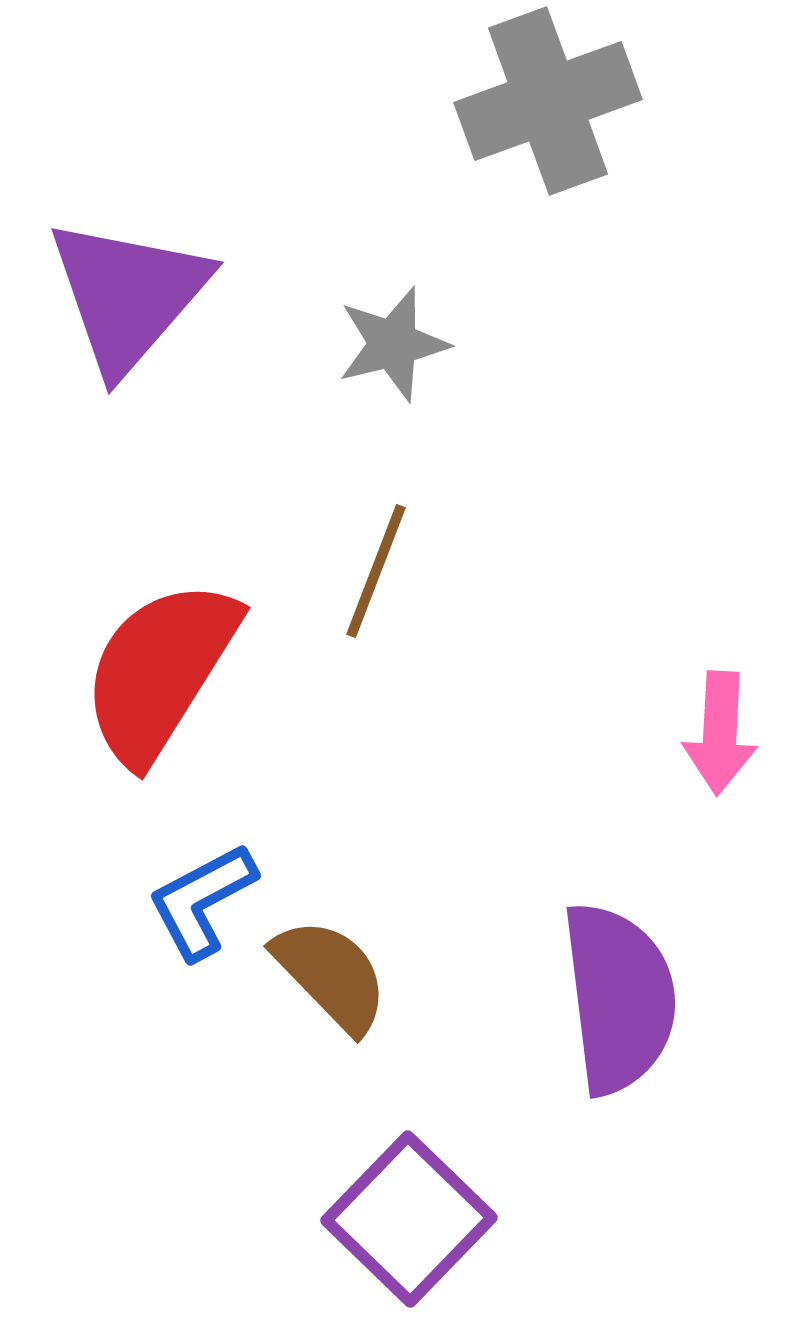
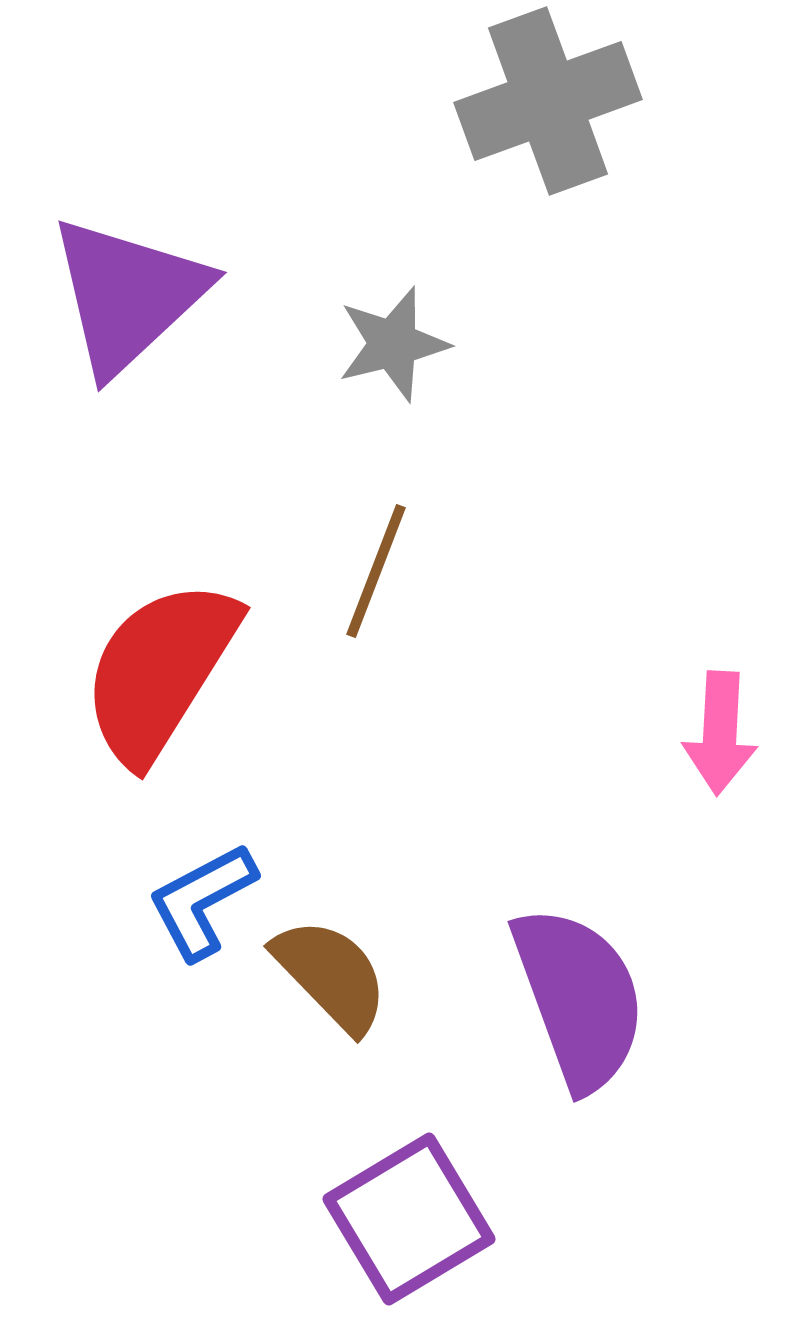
purple triangle: rotated 6 degrees clockwise
purple semicircle: moved 40 px left; rotated 13 degrees counterclockwise
purple square: rotated 15 degrees clockwise
